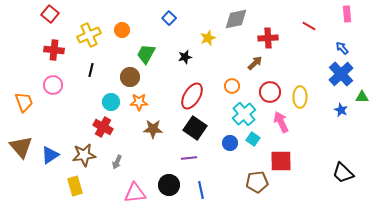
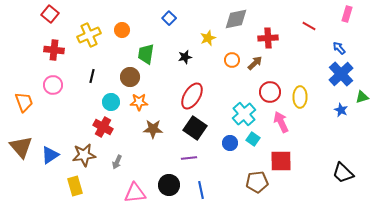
pink rectangle at (347, 14): rotated 21 degrees clockwise
blue arrow at (342, 48): moved 3 px left
green trapezoid at (146, 54): rotated 20 degrees counterclockwise
black line at (91, 70): moved 1 px right, 6 px down
orange circle at (232, 86): moved 26 px up
green triangle at (362, 97): rotated 16 degrees counterclockwise
